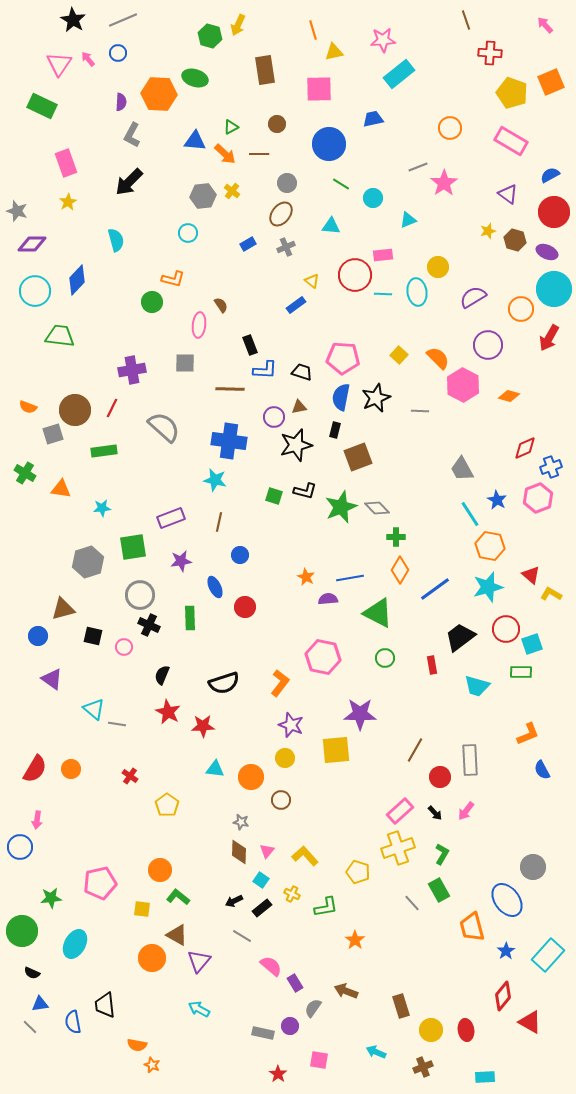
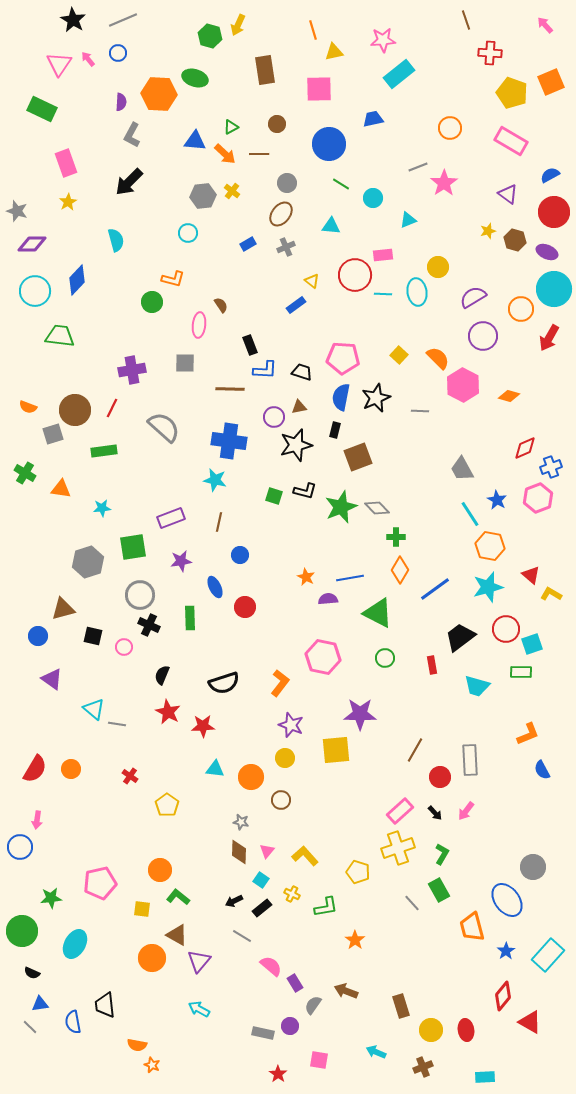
green rectangle at (42, 106): moved 3 px down
purple circle at (488, 345): moved 5 px left, 9 px up
gray semicircle at (313, 1008): moved 3 px up
